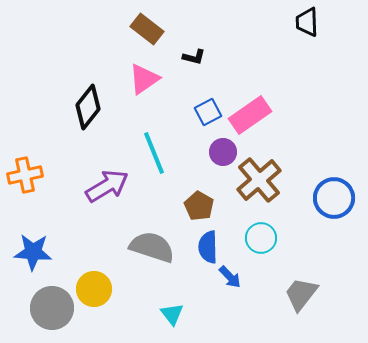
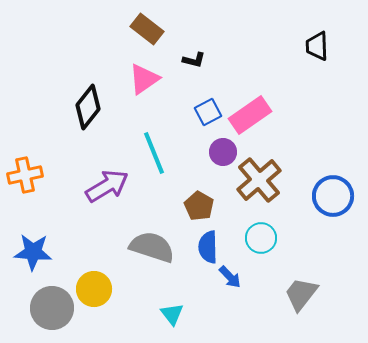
black trapezoid: moved 10 px right, 24 px down
black L-shape: moved 3 px down
blue circle: moved 1 px left, 2 px up
